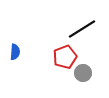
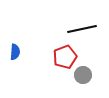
black line: rotated 20 degrees clockwise
gray circle: moved 2 px down
